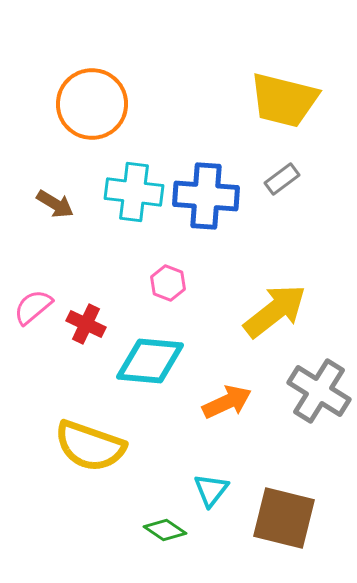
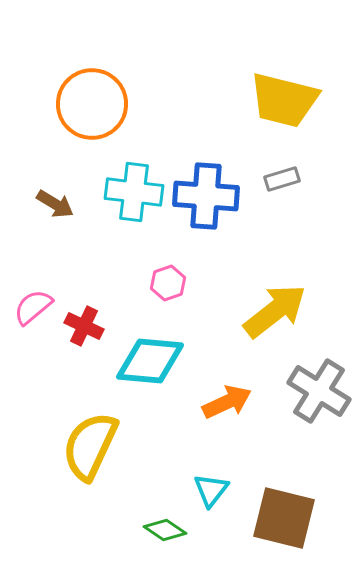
gray rectangle: rotated 20 degrees clockwise
pink hexagon: rotated 20 degrees clockwise
red cross: moved 2 px left, 2 px down
yellow semicircle: rotated 96 degrees clockwise
